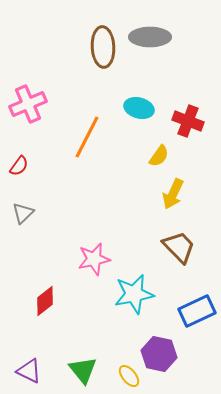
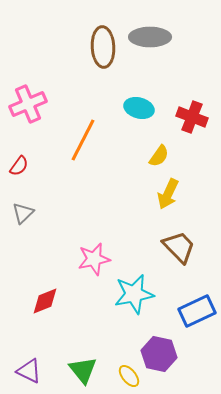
red cross: moved 4 px right, 4 px up
orange line: moved 4 px left, 3 px down
yellow arrow: moved 5 px left
red diamond: rotated 16 degrees clockwise
